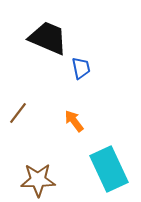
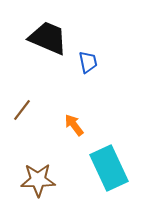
blue trapezoid: moved 7 px right, 6 px up
brown line: moved 4 px right, 3 px up
orange arrow: moved 4 px down
cyan rectangle: moved 1 px up
